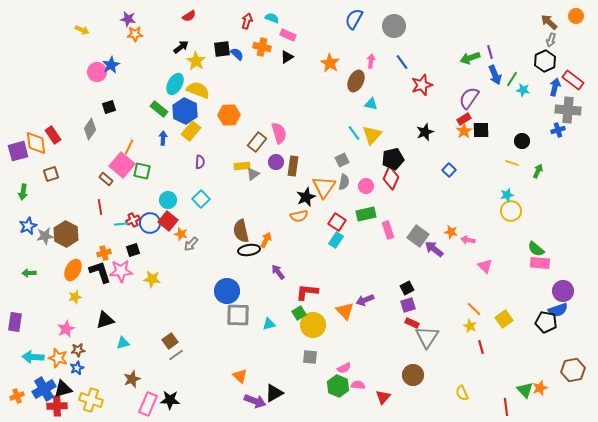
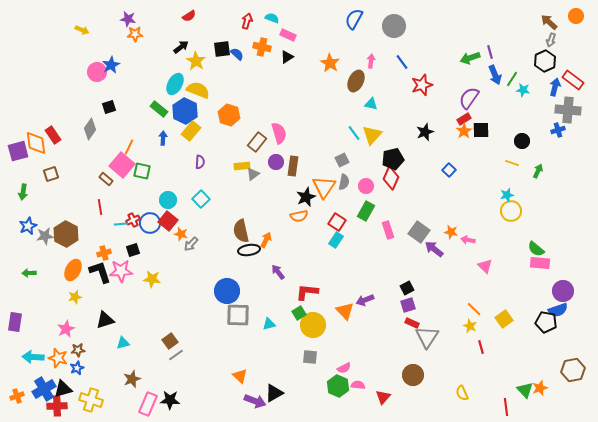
orange hexagon at (229, 115): rotated 20 degrees clockwise
green rectangle at (366, 214): moved 3 px up; rotated 48 degrees counterclockwise
gray square at (418, 236): moved 1 px right, 4 px up
